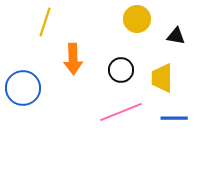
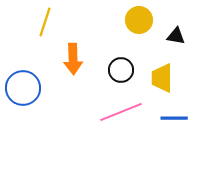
yellow circle: moved 2 px right, 1 px down
